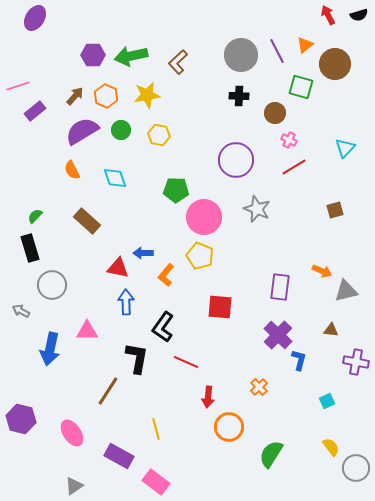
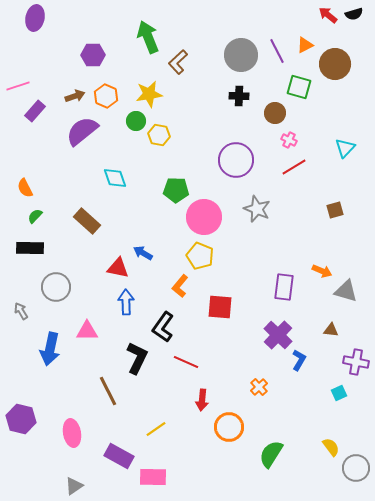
red arrow at (328, 15): rotated 24 degrees counterclockwise
black semicircle at (359, 15): moved 5 px left, 1 px up
purple ellipse at (35, 18): rotated 20 degrees counterclockwise
orange triangle at (305, 45): rotated 12 degrees clockwise
green arrow at (131, 56): moved 17 px right, 19 px up; rotated 80 degrees clockwise
green square at (301, 87): moved 2 px left
yellow star at (147, 95): moved 2 px right, 1 px up
brown arrow at (75, 96): rotated 30 degrees clockwise
purple rectangle at (35, 111): rotated 10 degrees counterclockwise
green circle at (121, 130): moved 15 px right, 9 px up
purple semicircle at (82, 131): rotated 8 degrees counterclockwise
orange semicircle at (72, 170): moved 47 px left, 18 px down
black rectangle at (30, 248): rotated 72 degrees counterclockwise
blue arrow at (143, 253): rotated 30 degrees clockwise
orange L-shape at (166, 275): moved 14 px right, 11 px down
gray circle at (52, 285): moved 4 px right, 2 px down
purple rectangle at (280, 287): moved 4 px right
gray triangle at (346, 291): rotated 30 degrees clockwise
gray arrow at (21, 311): rotated 30 degrees clockwise
black L-shape at (137, 358): rotated 16 degrees clockwise
blue L-shape at (299, 360): rotated 15 degrees clockwise
brown line at (108, 391): rotated 60 degrees counterclockwise
red arrow at (208, 397): moved 6 px left, 3 px down
cyan square at (327, 401): moved 12 px right, 8 px up
yellow line at (156, 429): rotated 70 degrees clockwise
pink ellipse at (72, 433): rotated 24 degrees clockwise
pink rectangle at (156, 482): moved 3 px left, 5 px up; rotated 36 degrees counterclockwise
